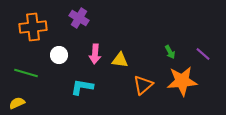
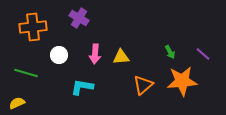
yellow triangle: moved 1 px right, 3 px up; rotated 12 degrees counterclockwise
